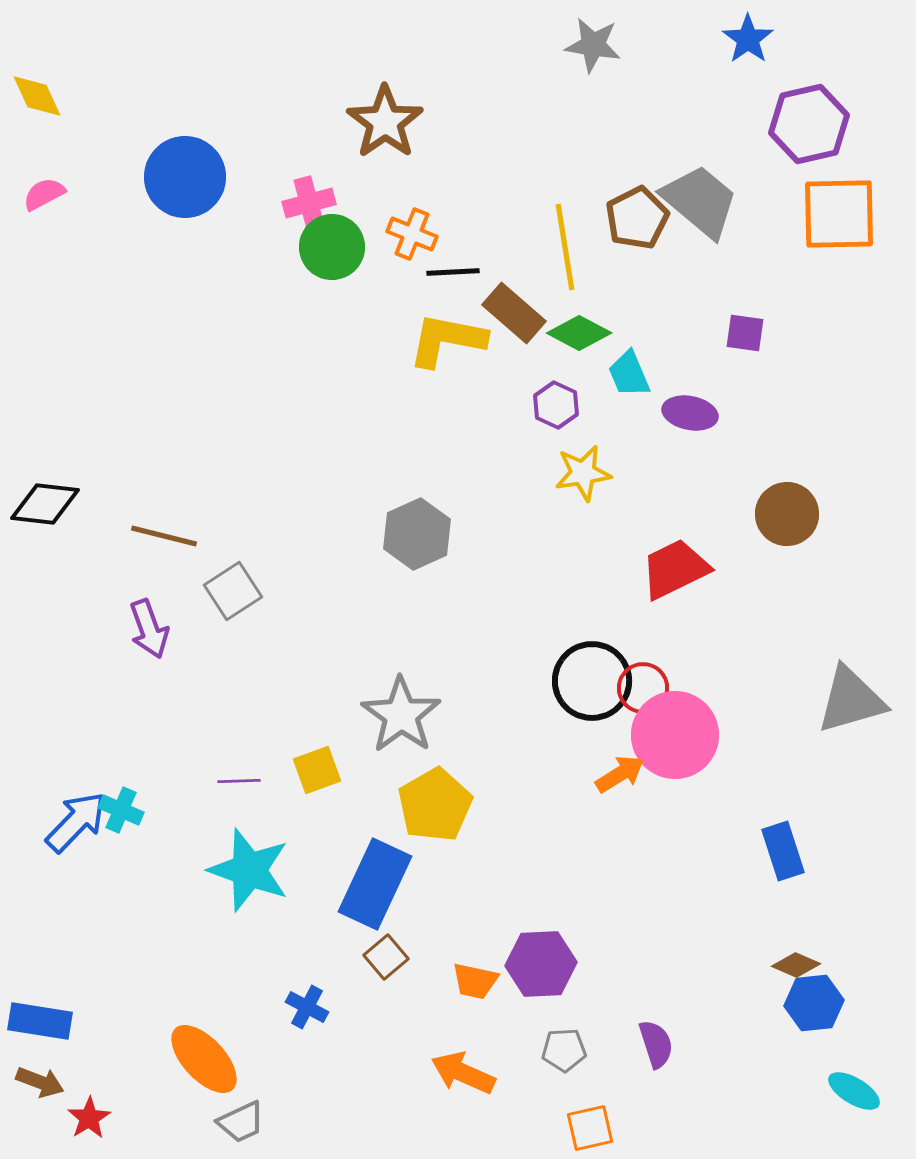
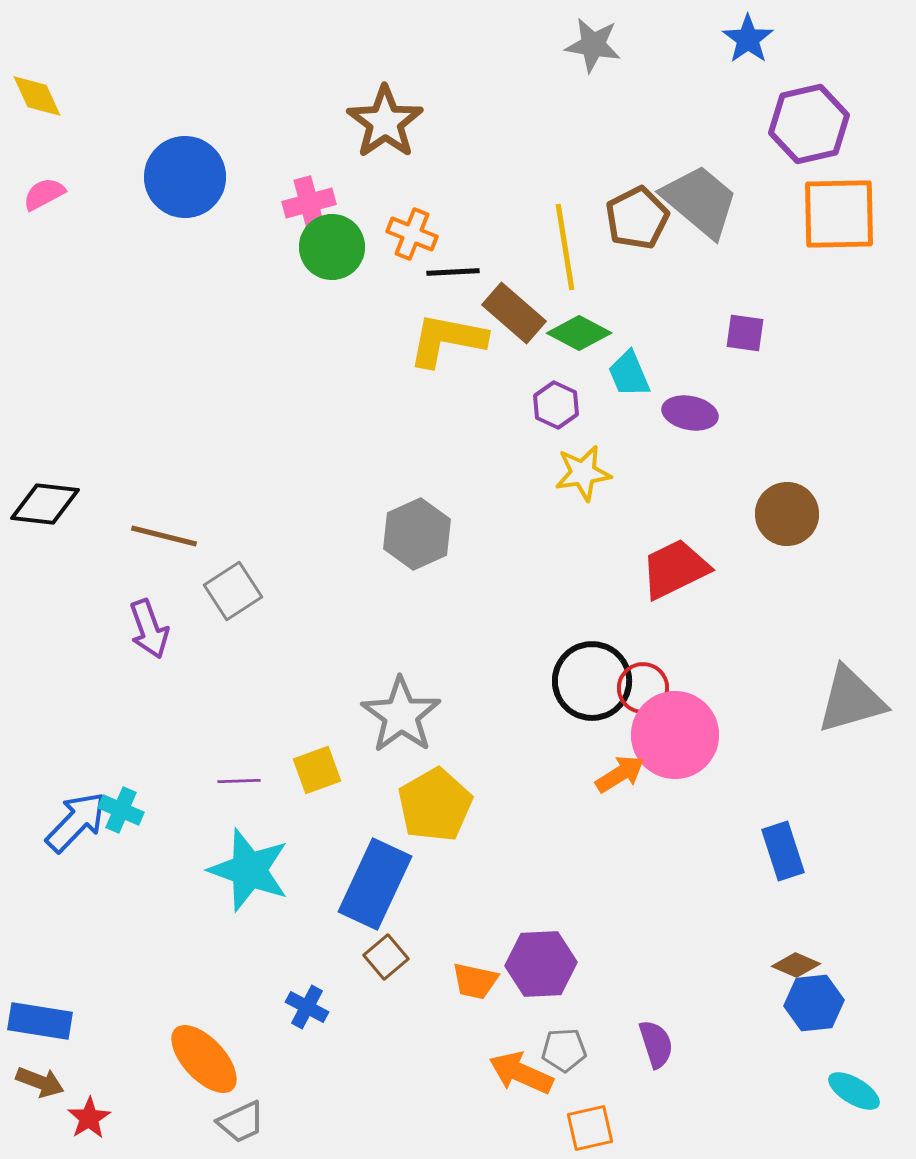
orange arrow at (463, 1073): moved 58 px right
